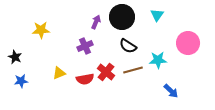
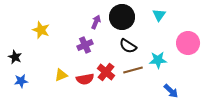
cyan triangle: moved 2 px right
yellow star: rotated 24 degrees clockwise
purple cross: moved 1 px up
yellow triangle: moved 2 px right, 2 px down
